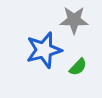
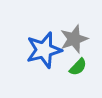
gray star: moved 19 px down; rotated 20 degrees counterclockwise
